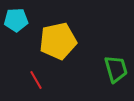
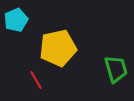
cyan pentagon: rotated 20 degrees counterclockwise
yellow pentagon: moved 7 px down
